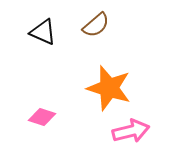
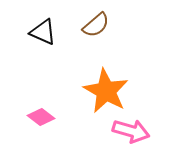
orange star: moved 3 px left, 3 px down; rotated 12 degrees clockwise
pink diamond: moved 1 px left; rotated 20 degrees clockwise
pink arrow: rotated 30 degrees clockwise
